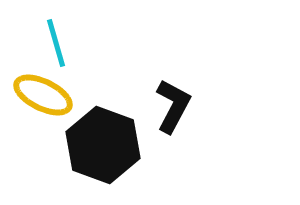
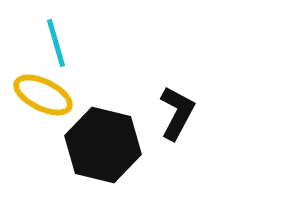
black L-shape: moved 4 px right, 7 px down
black hexagon: rotated 6 degrees counterclockwise
